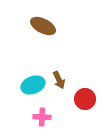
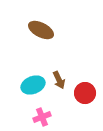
brown ellipse: moved 2 px left, 4 px down
red circle: moved 6 px up
pink cross: rotated 24 degrees counterclockwise
